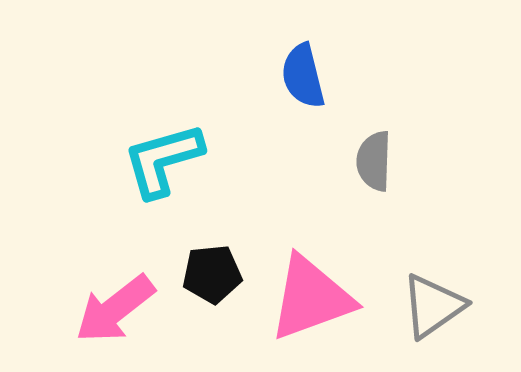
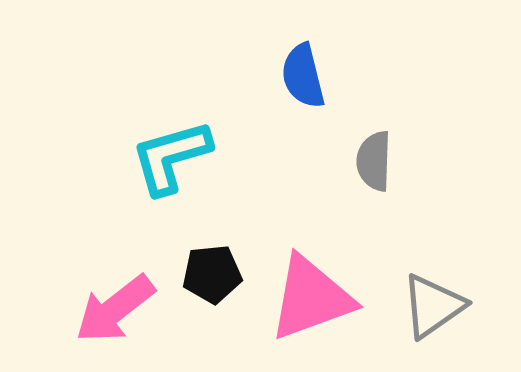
cyan L-shape: moved 8 px right, 3 px up
